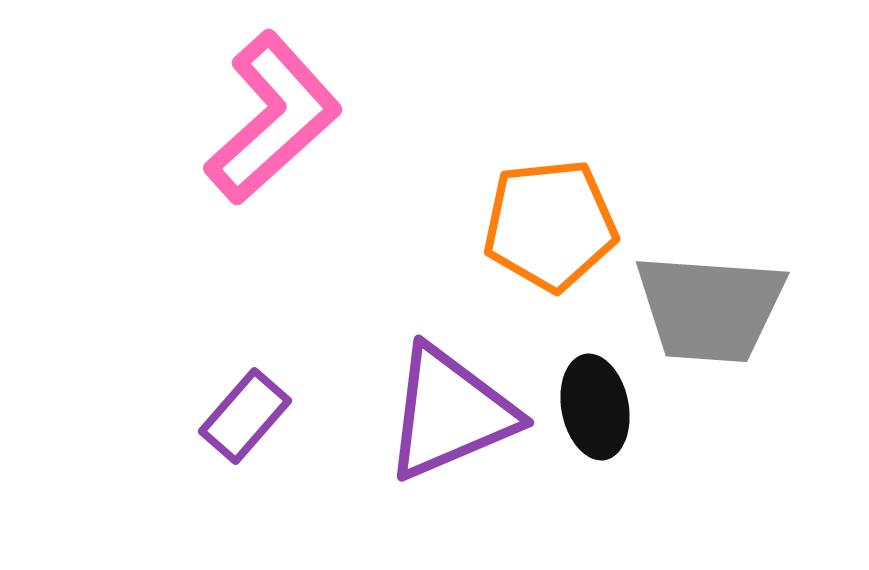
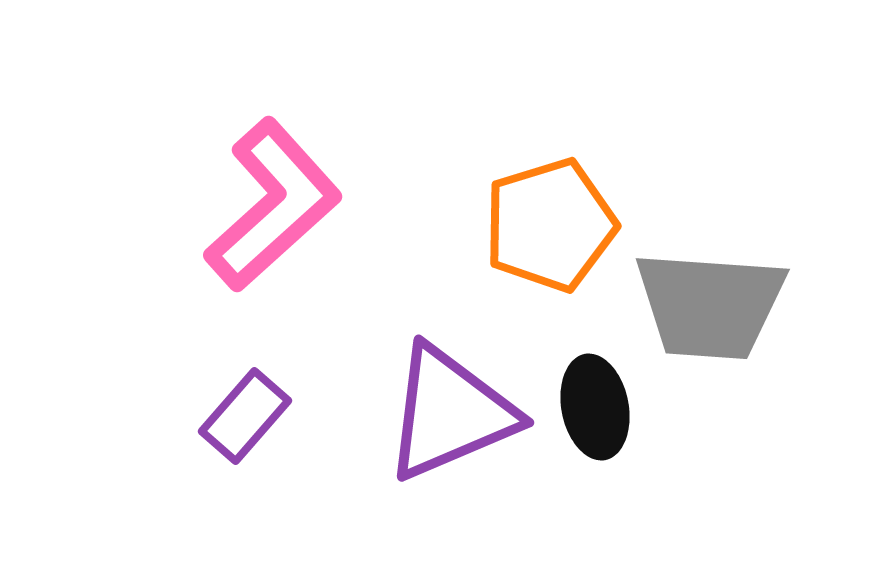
pink L-shape: moved 87 px down
orange pentagon: rotated 11 degrees counterclockwise
gray trapezoid: moved 3 px up
